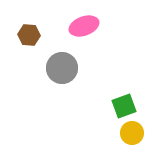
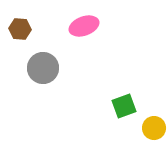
brown hexagon: moved 9 px left, 6 px up
gray circle: moved 19 px left
yellow circle: moved 22 px right, 5 px up
